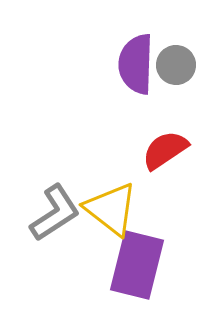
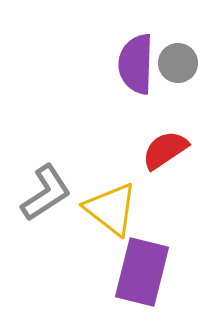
gray circle: moved 2 px right, 2 px up
gray L-shape: moved 9 px left, 20 px up
purple rectangle: moved 5 px right, 7 px down
